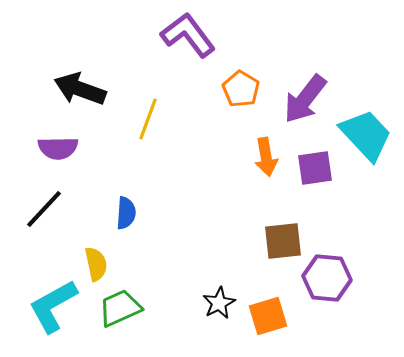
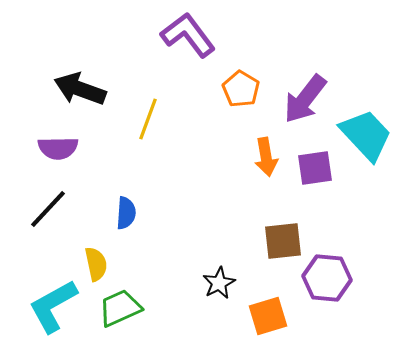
black line: moved 4 px right
black star: moved 20 px up
